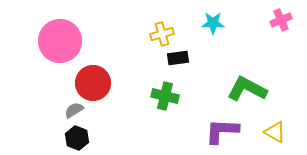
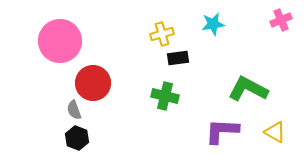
cyan star: moved 1 px down; rotated 10 degrees counterclockwise
green L-shape: moved 1 px right
gray semicircle: rotated 78 degrees counterclockwise
